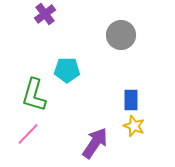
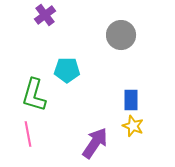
purple cross: moved 1 px down
yellow star: moved 1 px left
pink line: rotated 55 degrees counterclockwise
